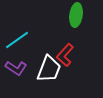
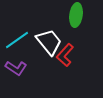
white trapezoid: moved 27 px up; rotated 60 degrees counterclockwise
